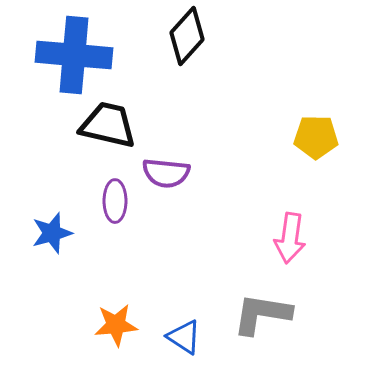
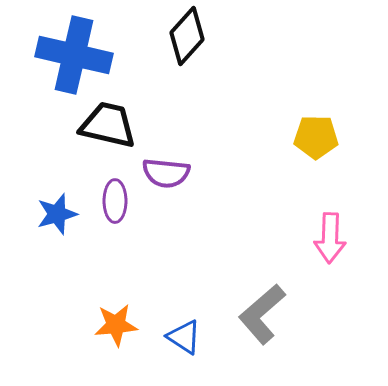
blue cross: rotated 8 degrees clockwise
blue star: moved 5 px right, 19 px up
pink arrow: moved 40 px right; rotated 6 degrees counterclockwise
gray L-shape: rotated 50 degrees counterclockwise
